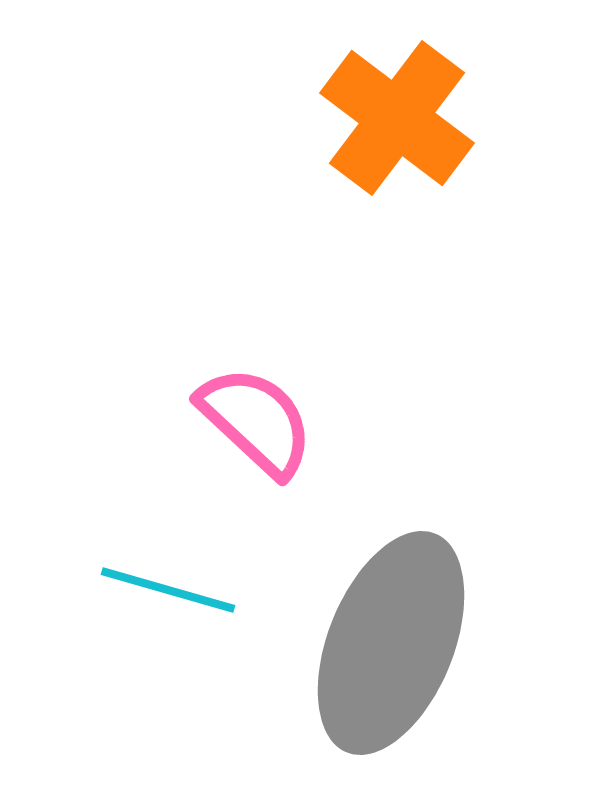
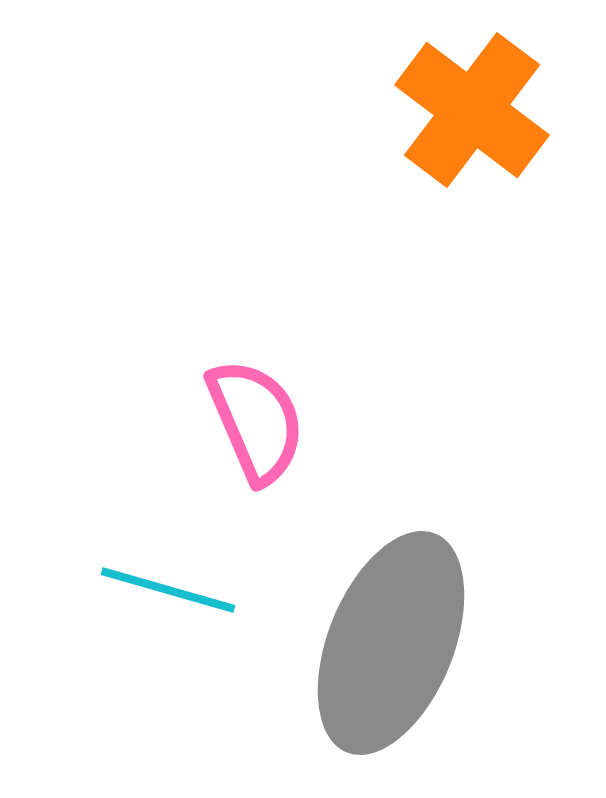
orange cross: moved 75 px right, 8 px up
pink semicircle: rotated 24 degrees clockwise
